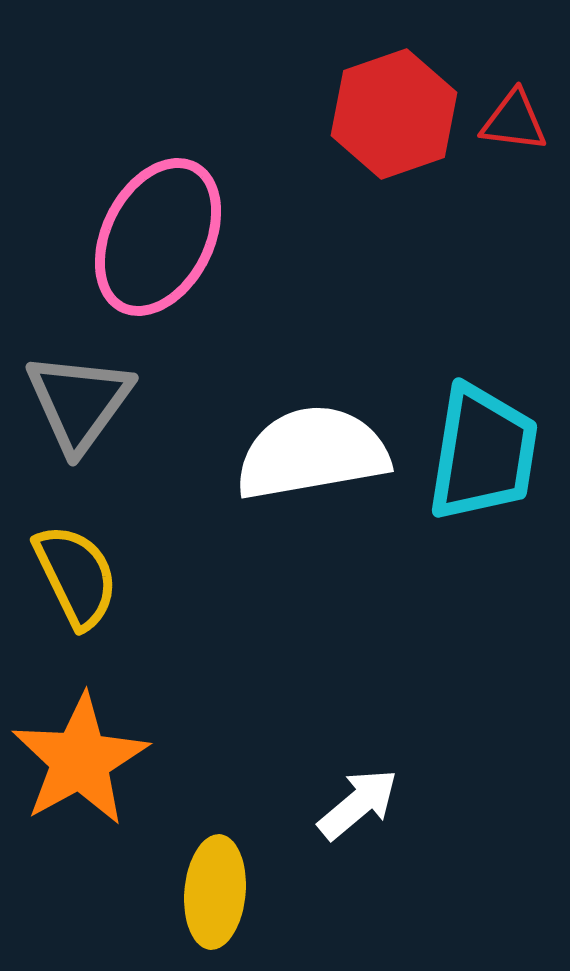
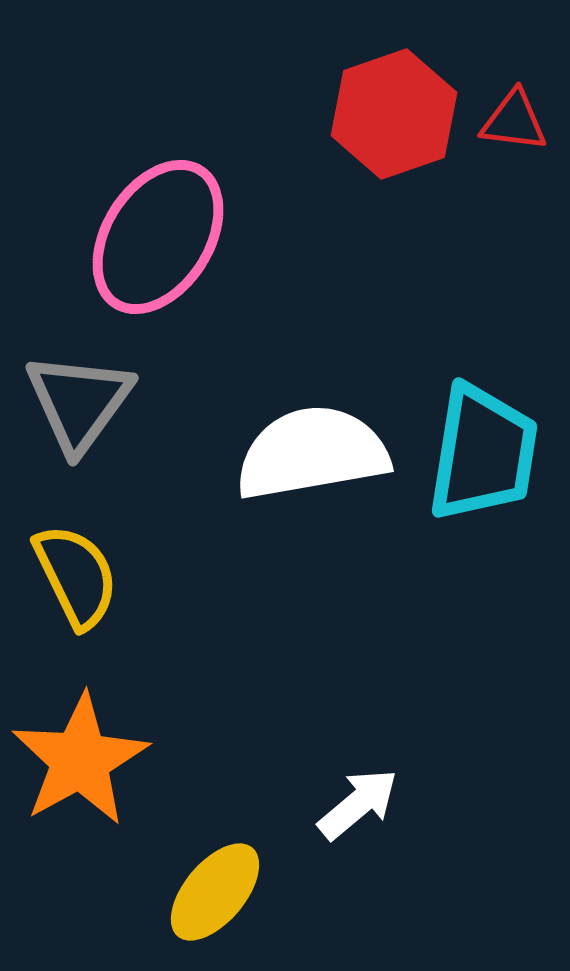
pink ellipse: rotated 5 degrees clockwise
yellow ellipse: rotated 35 degrees clockwise
